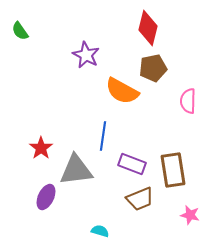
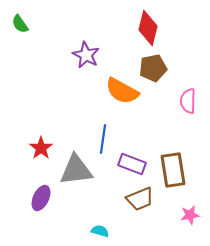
green semicircle: moved 7 px up
blue line: moved 3 px down
purple ellipse: moved 5 px left, 1 px down
pink star: rotated 24 degrees counterclockwise
